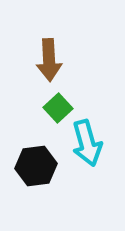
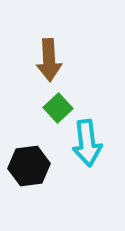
cyan arrow: rotated 9 degrees clockwise
black hexagon: moved 7 px left
